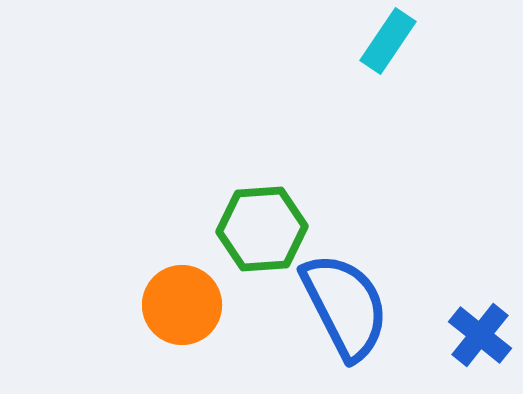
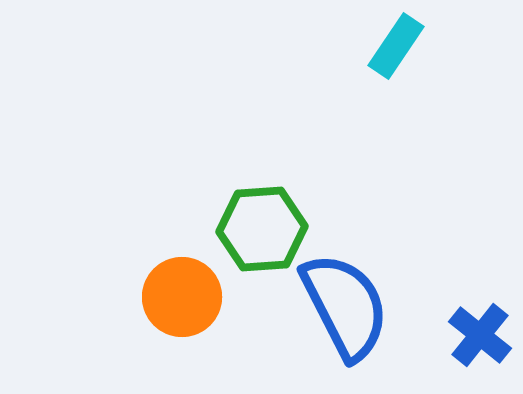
cyan rectangle: moved 8 px right, 5 px down
orange circle: moved 8 px up
